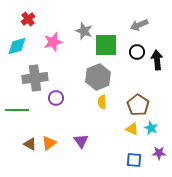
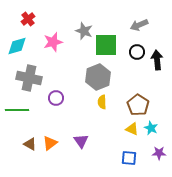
gray cross: moved 6 px left; rotated 20 degrees clockwise
orange triangle: moved 1 px right
blue square: moved 5 px left, 2 px up
